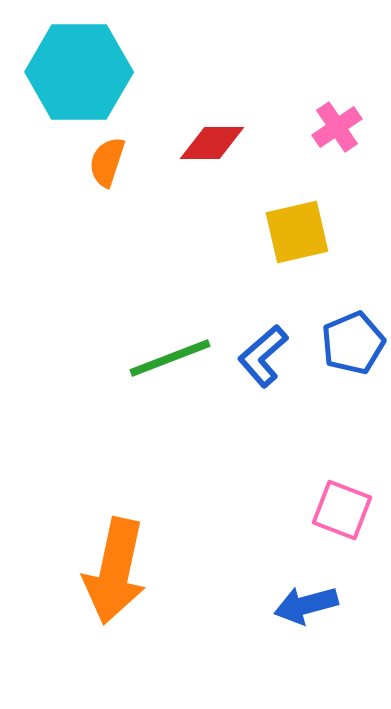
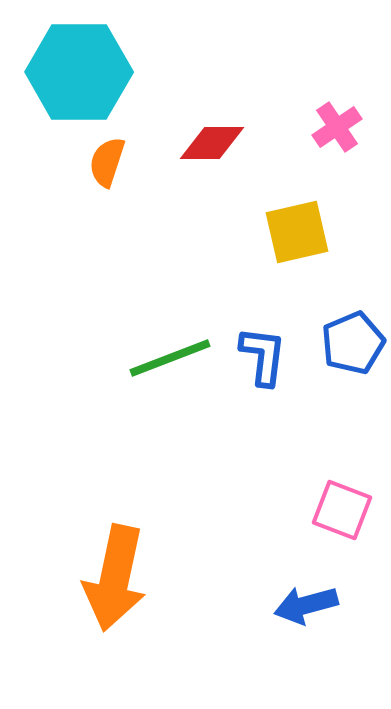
blue L-shape: rotated 138 degrees clockwise
orange arrow: moved 7 px down
